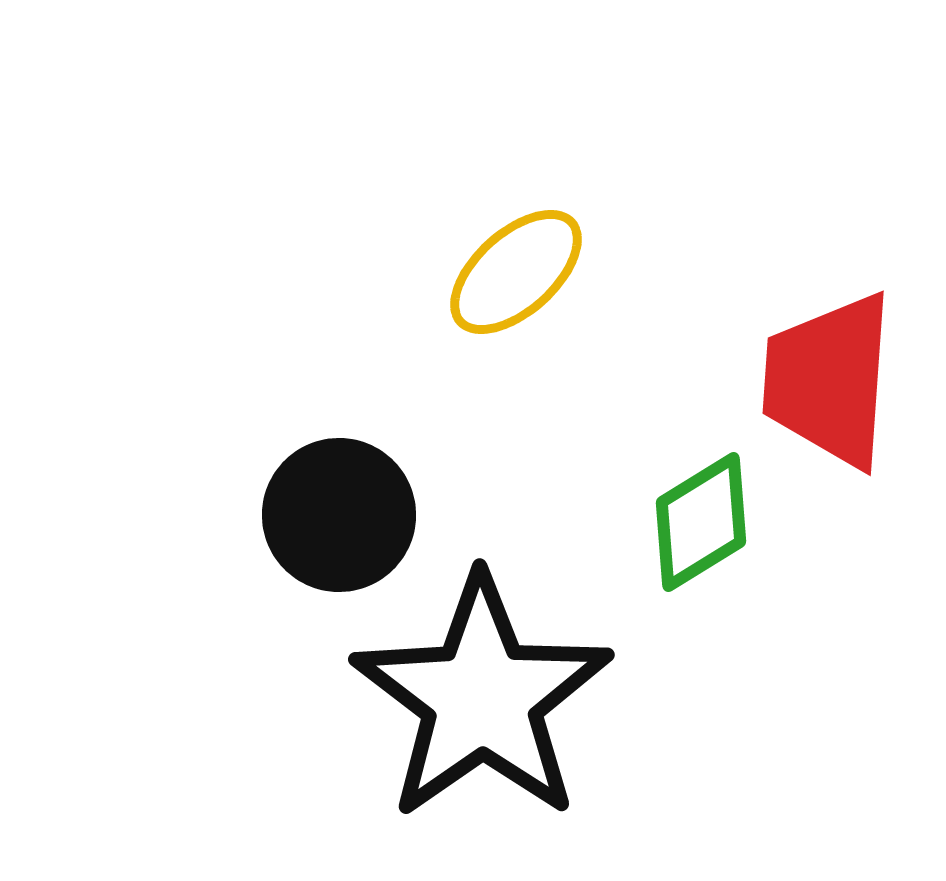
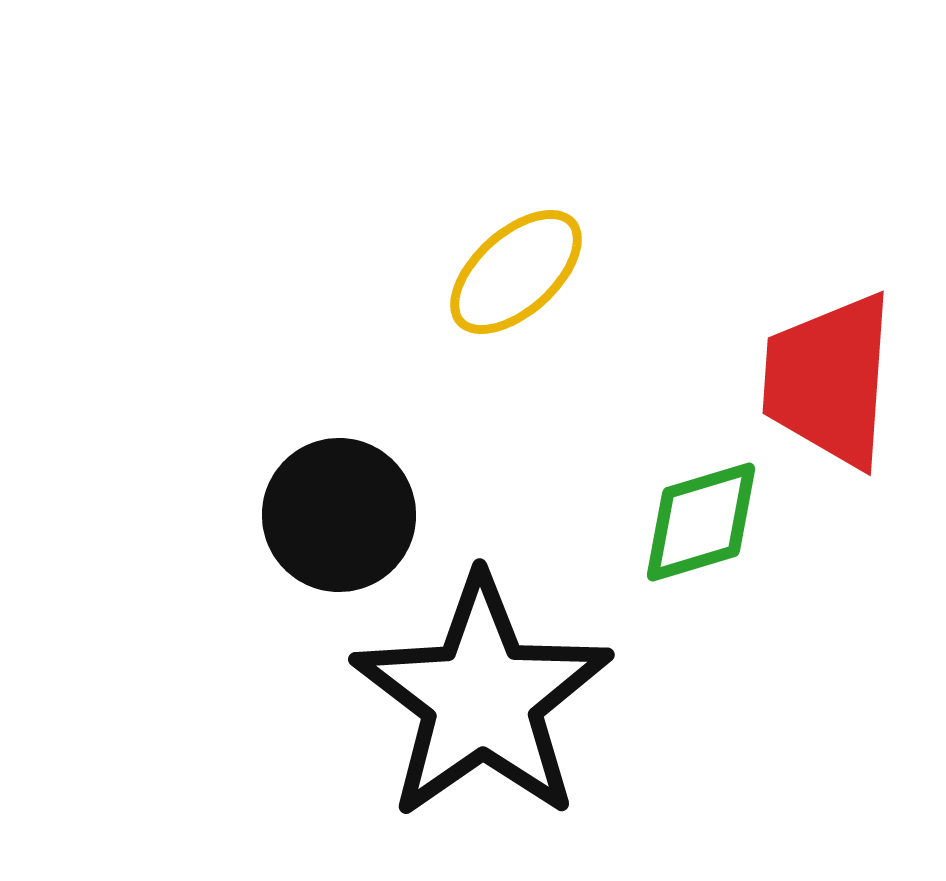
green diamond: rotated 15 degrees clockwise
